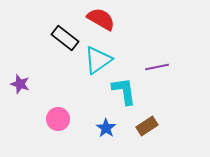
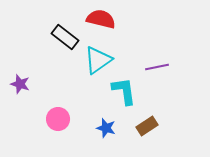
red semicircle: rotated 16 degrees counterclockwise
black rectangle: moved 1 px up
blue star: rotated 18 degrees counterclockwise
